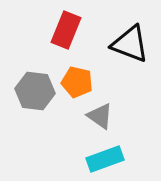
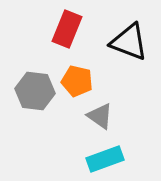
red rectangle: moved 1 px right, 1 px up
black triangle: moved 1 px left, 2 px up
orange pentagon: moved 1 px up
